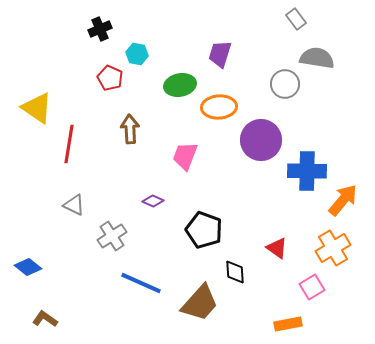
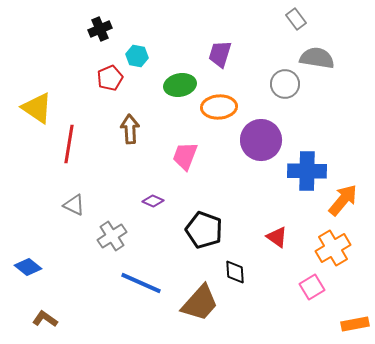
cyan hexagon: moved 2 px down
red pentagon: rotated 25 degrees clockwise
red triangle: moved 11 px up
orange rectangle: moved 67 px right
